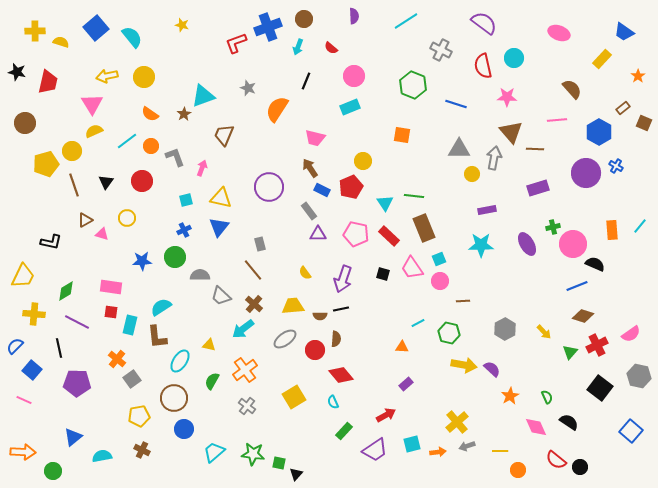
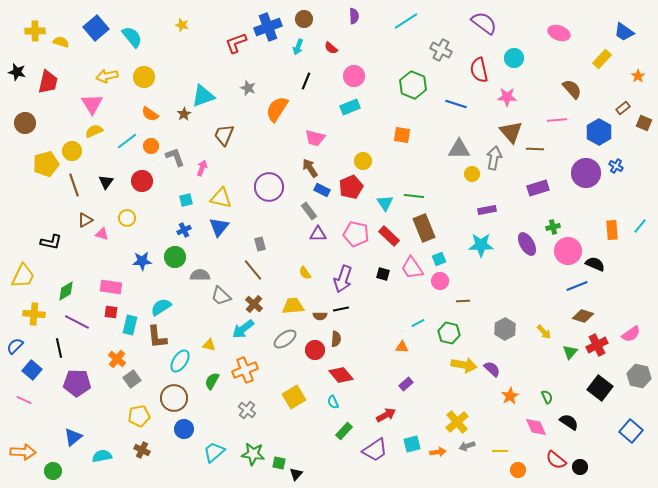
red semicircle at (483, 66): moved 4 px left, 4 px down
pink circle at (573, 244): moved 5 px left, 7 px down
orange cross at (245, 370): rotated 15 degrees clockwise
gray cross at (247, 406): moved 4 px down
